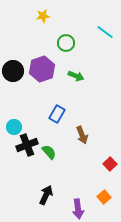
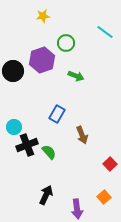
purple hexagon: moved 9 px up
purple arrow: moved 1 px left
